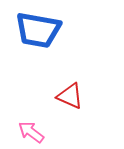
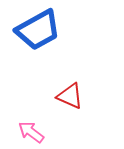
blue trapezoid: rotated 39 degrees counterclockwise
